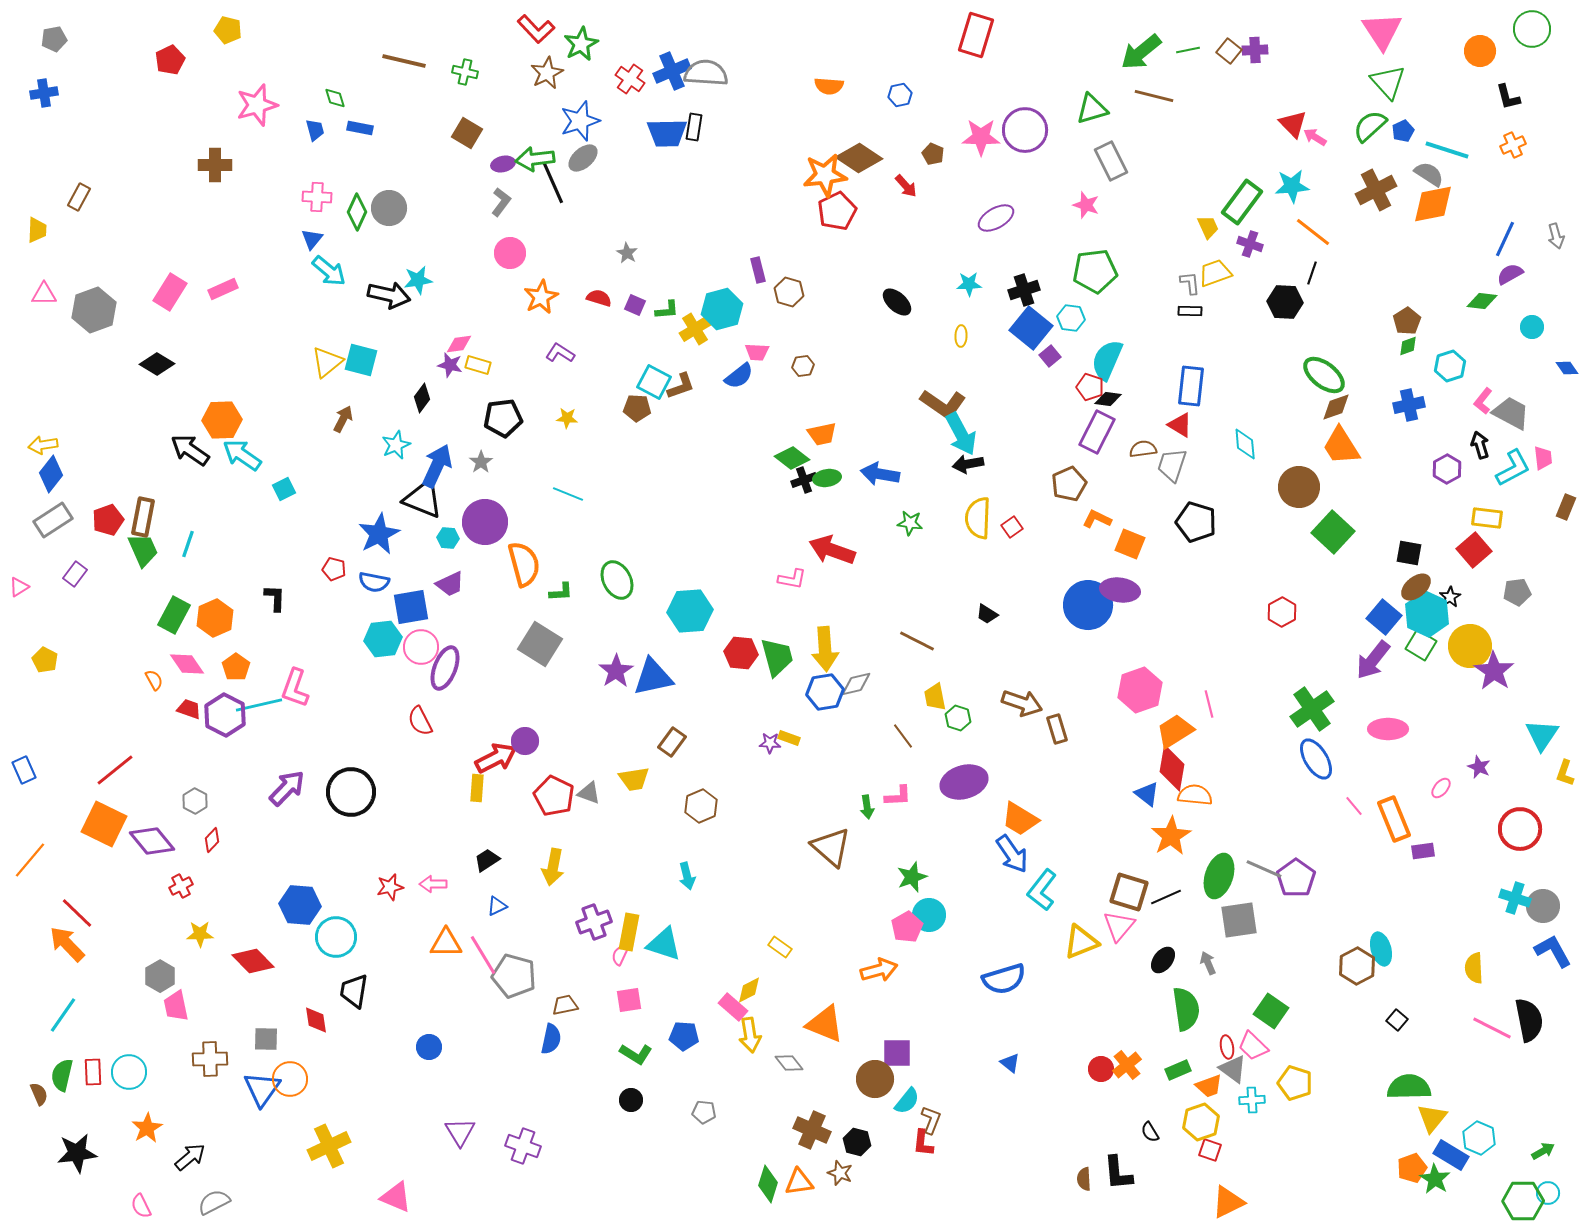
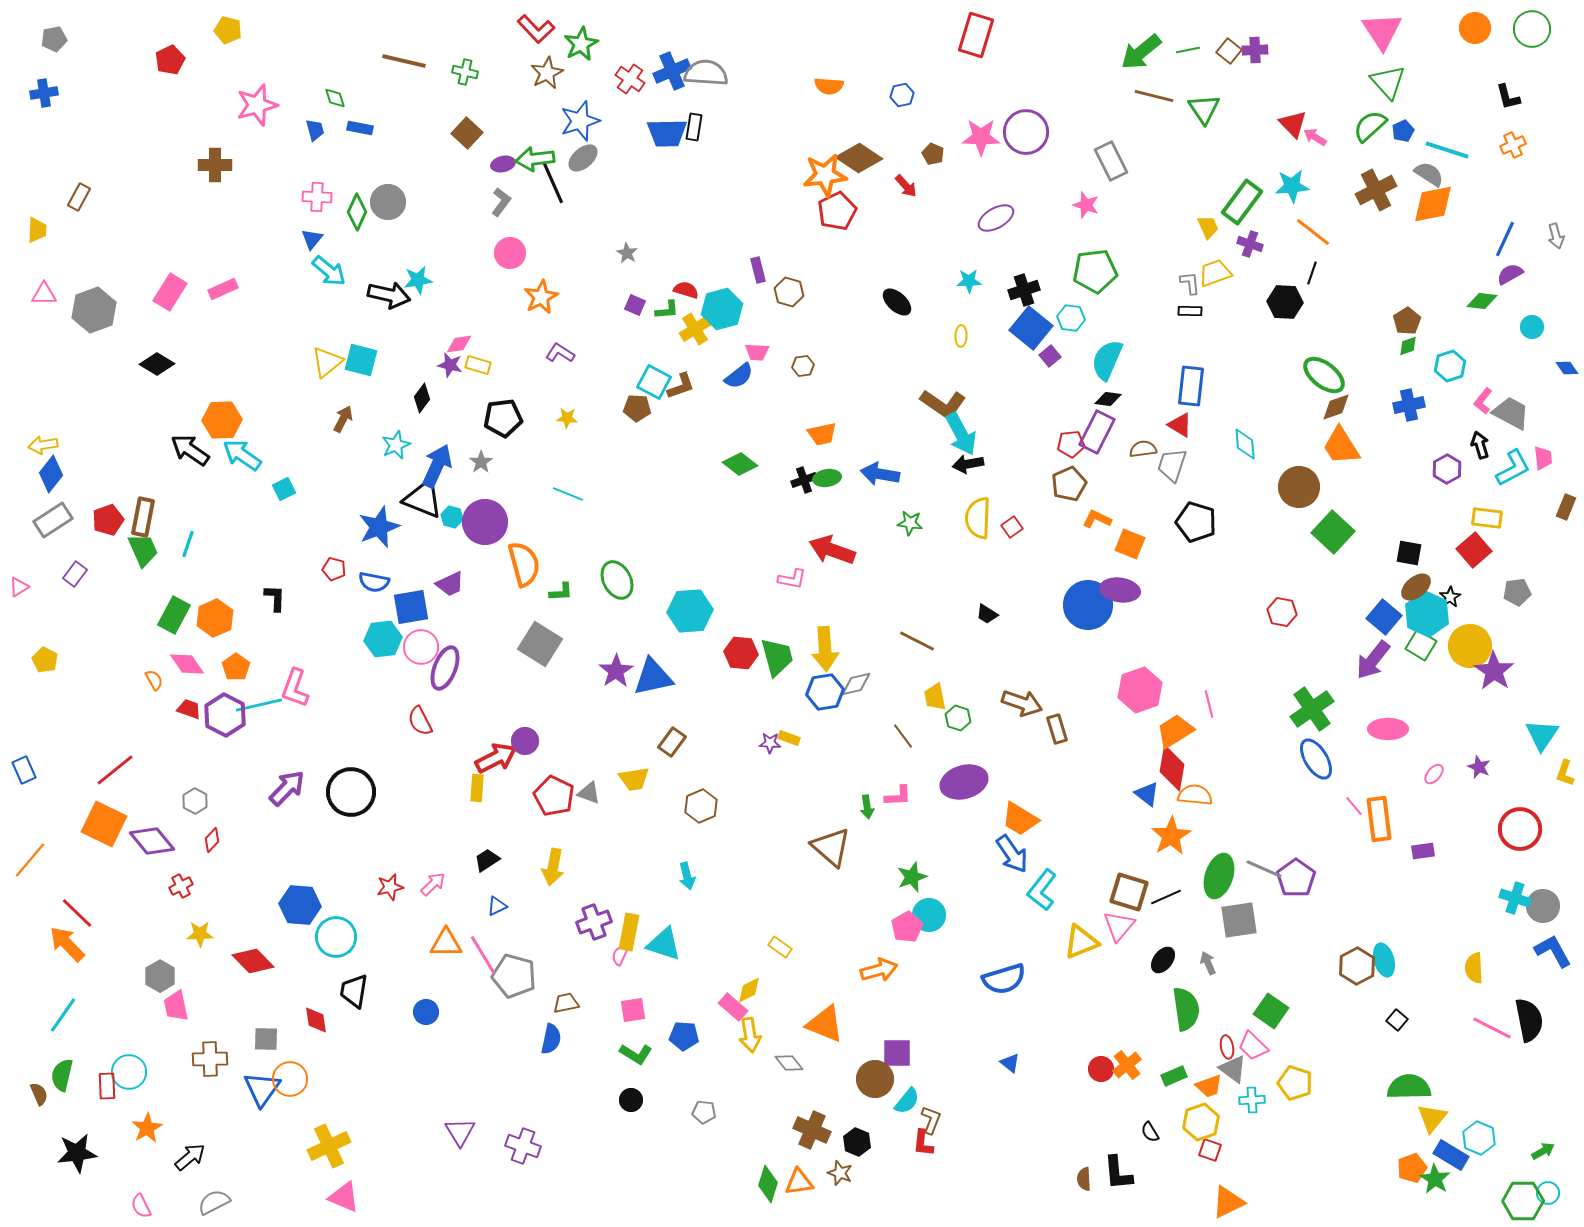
orange circle at (1480, 51): moved 5 px left, 23 px up
blue hexagon at (900, 95): moved 2 px right
green triangle at (1092, 109): moved 112 px right; rotated 48 degrees counterclockwise
purple circle at (1025, 130): moved 1 px right, 2 px down
brown square at (467, 133): rotated 12 degrees clockwise
gray circle at (389, 208): moved 1 px left, 6 px up
cyan star at (969, 284): moved 3 px up
red semicircle at (599, 298): moved 87 px right, 8 px up
red pentagon at (1090, 387): moved 19 px left, 57 px down; rotated 24 degrees counterclockwise
green diamond at (792, 458): moved 52 px left, 6 px down
blue star at (379, 534): moved 7 px up; rotated 6 degrees clockwise
cyan hexagon at (448, 538): moved 4 px right, 21 px up; rotated 10 degrees clockwise
red hexagon at (1282, 612): rotated 20 degrees counterclockwise
pink ellipse at (1441, 788): moved 7 px left, 14 px up
orange rectangle at (1394, 819): moved 15 px left; rotated 15 degrees clockwise
pink arrow at (433, 884): rotated 136 degrees clockwise
cyan ellipse at (1381, 949): moved 3 px right, 11 px down
pink square at (629, 1000): moved 4 px right, 10 px down
brown trapezoid at (565, 1005): moved 1 px right, 2 px up
blue circle at (429, 1047): moved 3 px left, 35 px up
green rectangle at (1178, 1070): moved 4 px left, 6 px down
red rectangle at (93, 1072): moved 14 px right, 14 px down
black hexagon at (857, 1142): rotated 8 degrees clockwise
pink triangle at (396, 1197): moved 52 px left
